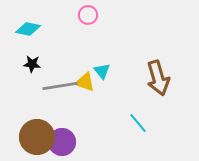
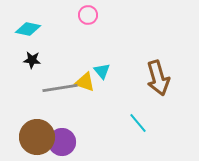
black star: moved 4 px up
gray line: moved 2 px down
